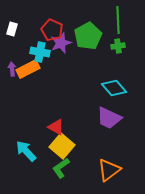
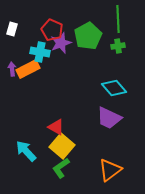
green line: moved 1 px up
orange triangle: moved 1 px right
